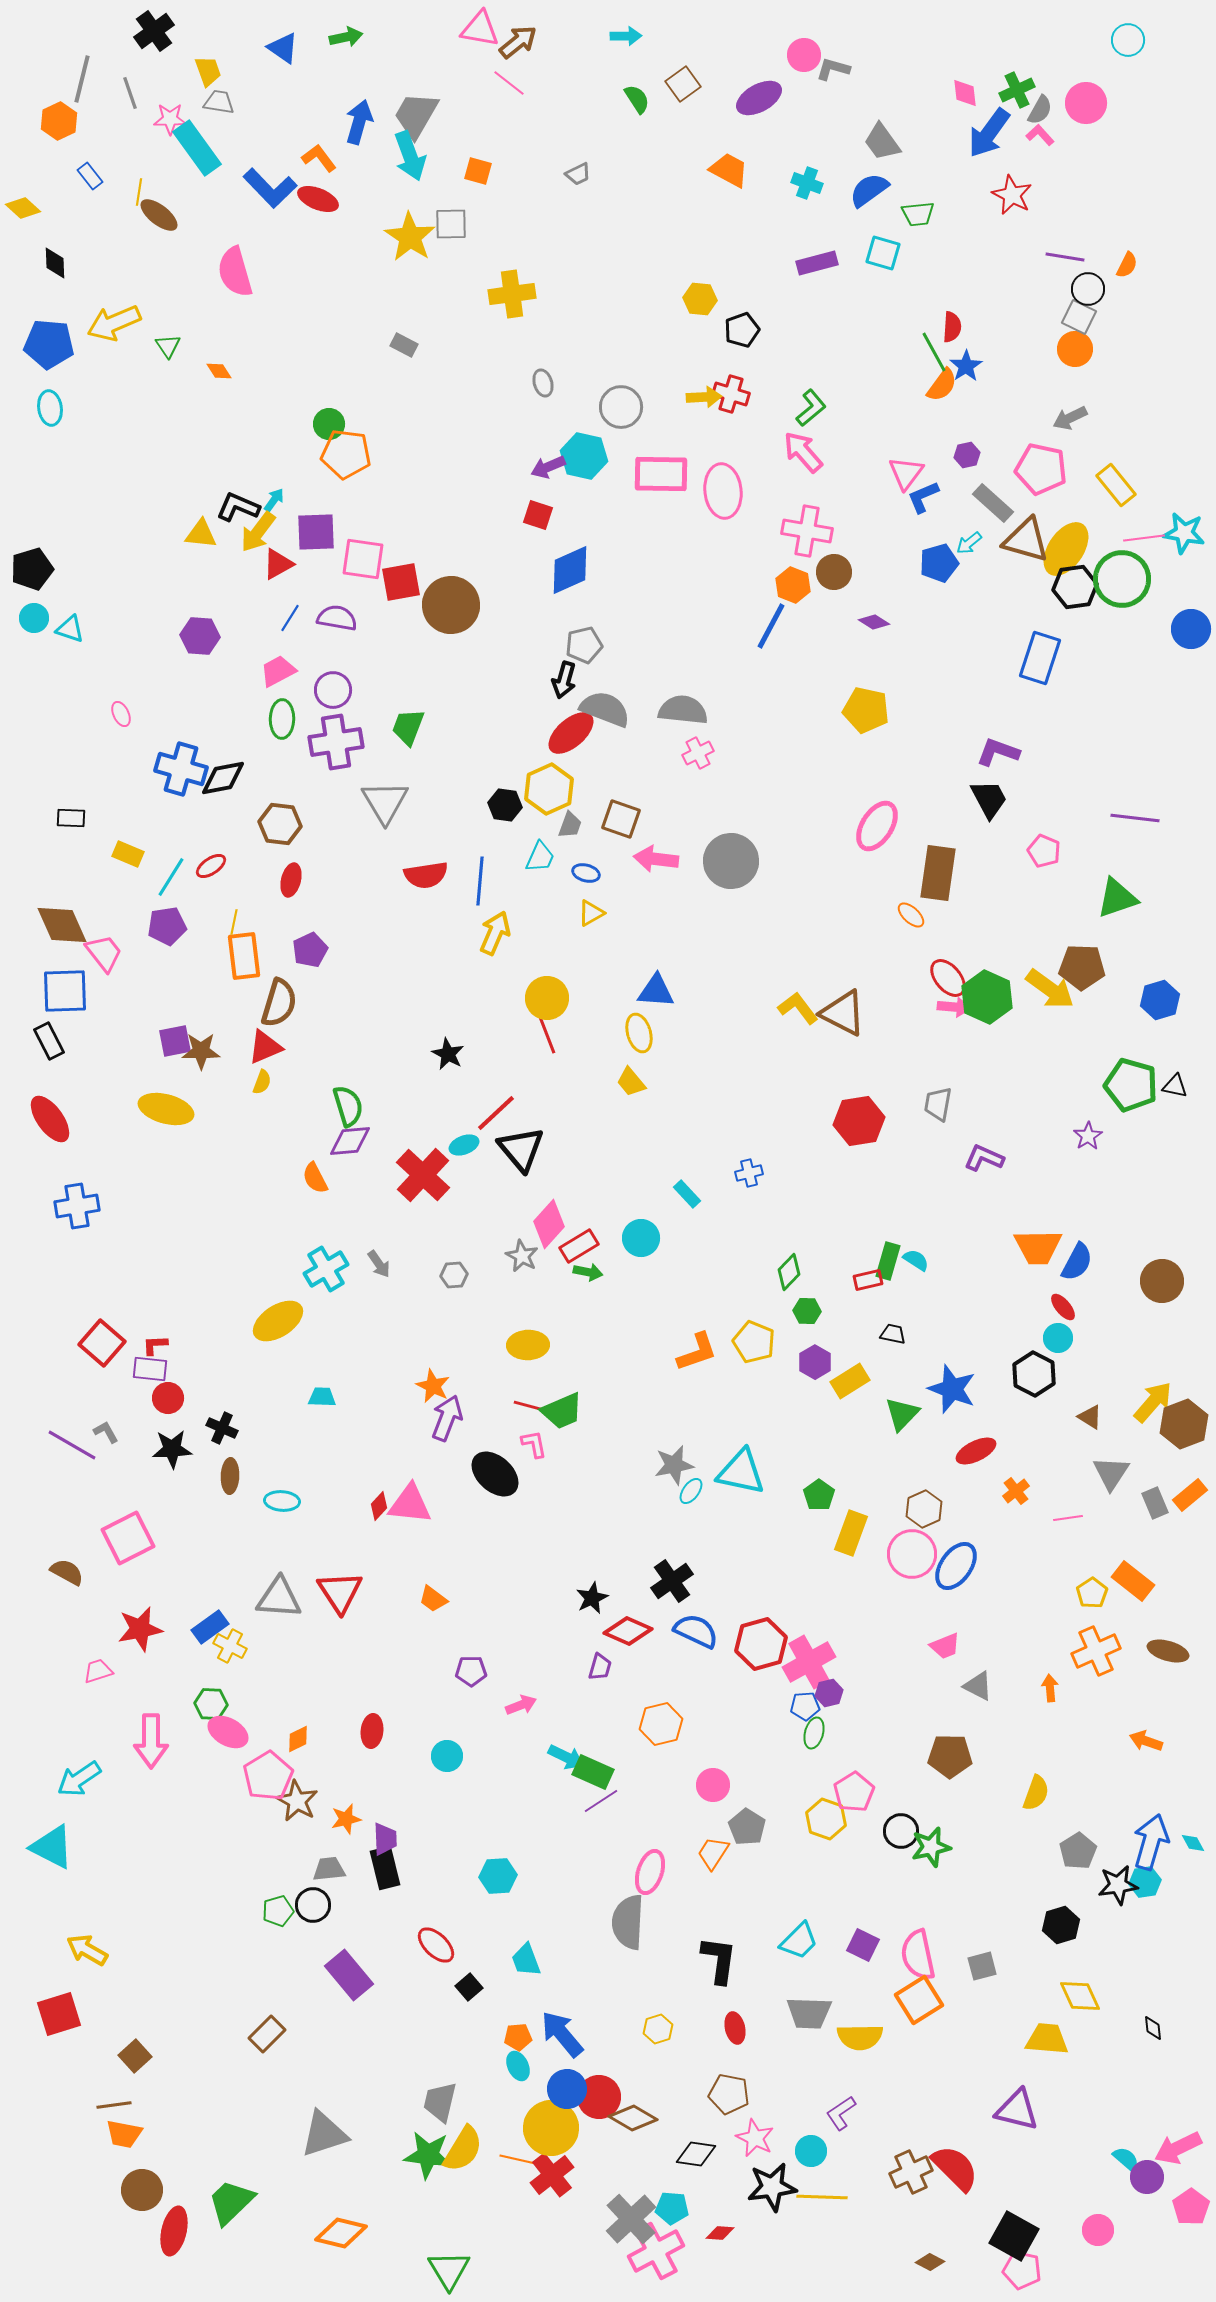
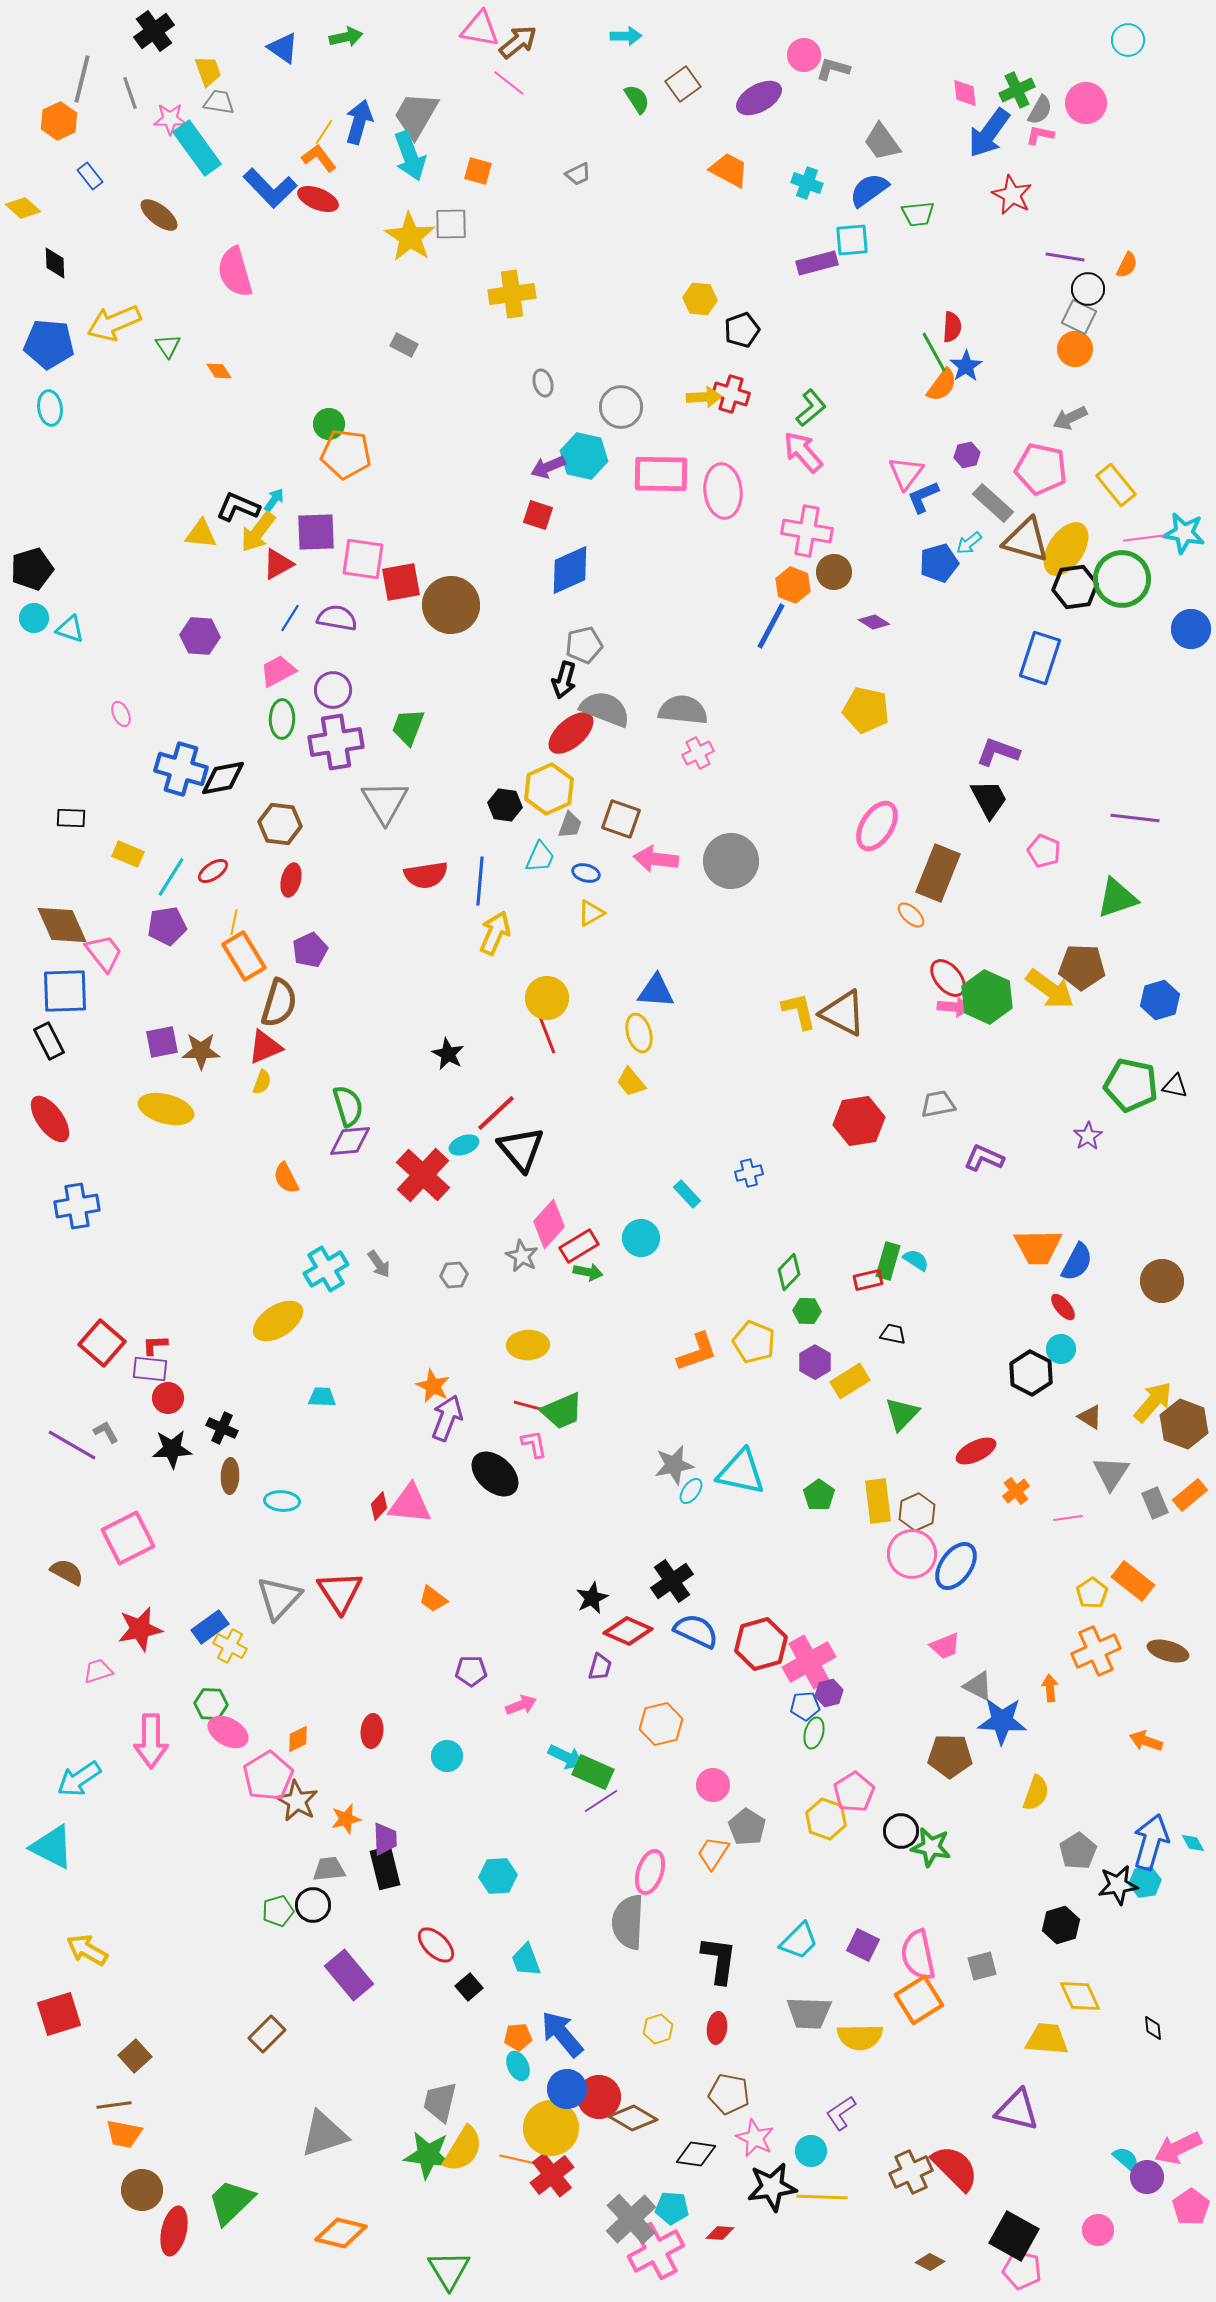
pink L-shape at (1040, 135): rotated 36 degrees counterclockwise
yellow line at (139, 192): moved 185 px right, 60 px up; rotated 24 degrees clockwise
cyan square at (883, 253): moved 31 px left, 13 px up; rotated 21 degrees counterclockwise
red ellipse at (211, 866): moved 2 px right, 5 px down
brown rectangle at (938, 873): rotated 14 degrees clockwise
orange rectangle at (244, 956): rotated 24 degrees counterclockwise
yellow L-shape at (798, 1008): moved 1 px right, 3 px down; rotated 24 degrees clockwise
purple square at (175, 1041): moved 13 px left, 1 px down
green pentagon at (1131, 1085): rotated 4 degrees counterclockwise
gray trapezoid at (938, 1104): rotated 69 degrees clockwise
orange semicircle at (315, 1178): moved 29 px left
cyan circle at (1058, 1338): moved 3 px right, 11 px down
black hexagon at (1034, 1374): moved 3 px left, 1 px up
blue star at (952, 1389): moved 50 px right, 332 px down; rotated 18 degrees counterclockwise
brown hexagon at (1184, 1424): rotated 18 degrees counterclockwise
brown hexagon at (924, 1509): moved 7 px left, 3 px down
yellow rectangle at (851, 1533): moved 27 px right, 32 px up; rotated 27 degrees counterclockwise
gray triangle at (279, 1598): rotated 51 degrees counterclockwise
green star at (931, 1847): rotated 24 degrees clockwise
red ellipse at (735, 2028): moved 18 px left; rotated 20 degrees clockwise
